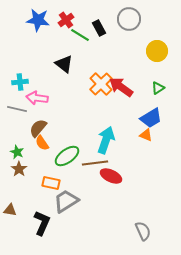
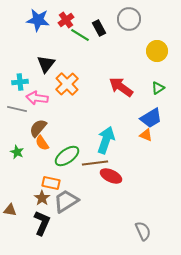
black triangle: moved 18 px left; rotated 30 degrees clockwise
orange cross: moved 34 px left
brown star: moved 23 px right, 29 px down
